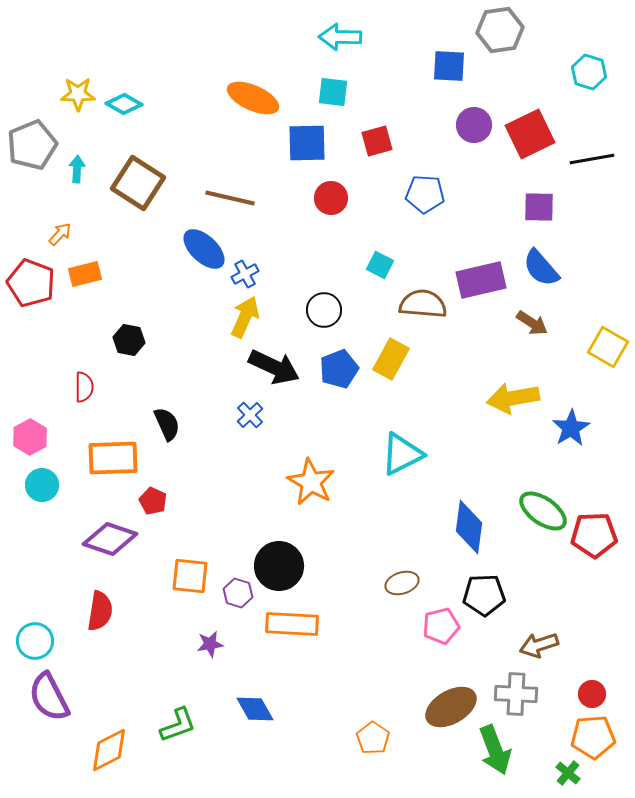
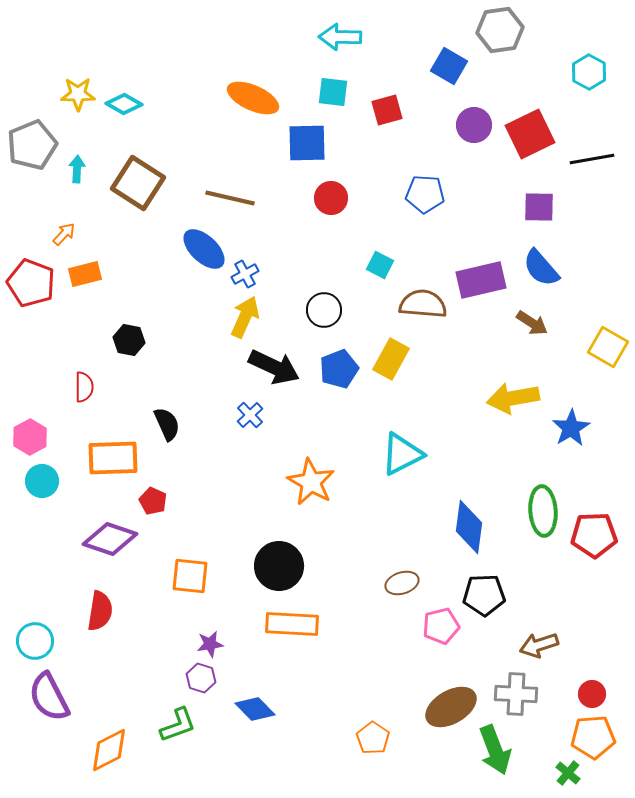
blue square at (449, 66): rotated 27 degrees clockwise
cyan hexagon at (589, 72): rotated 12 degrees clockwise
red square at (377, 141): moved 10 px right, 31 px up
orange arrow at (60, 234): moved 4 px right
cyan circle at (42, 485): moved 4 px up
green ellipse at (543, 511): rotated 51 degrees clockwise
purple hexagon at (238, 593): moved 37 px left, 85 px down
blue diamond at (255, 709): rotated 15 degrees counterclockwise
